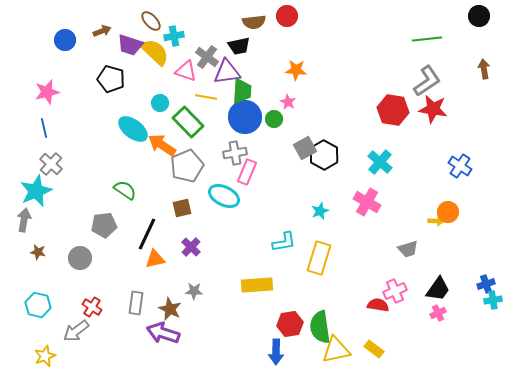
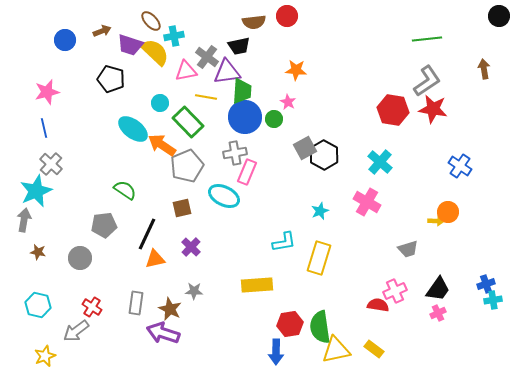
black circle at (479, 16): moved 20 px right
pink triangle at (186, 71): rotated 30 degrees counterclockwise
